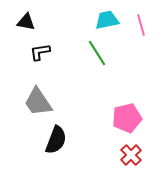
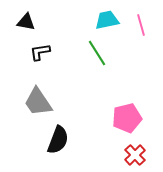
black semicircle: moved 2 px right
red cross: moved 4 px right
